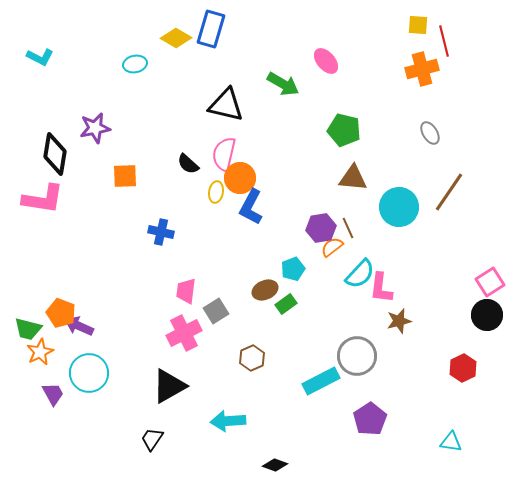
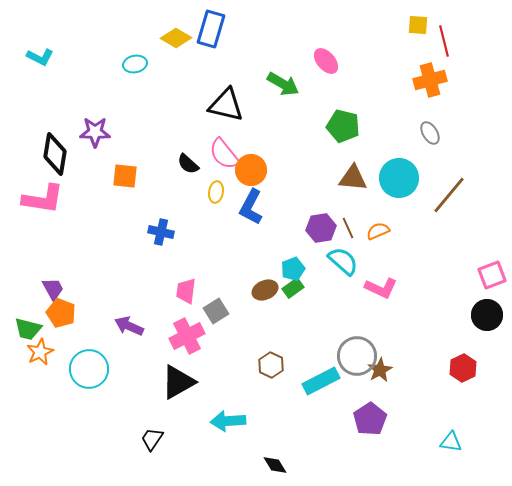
orange cross at (422, 69): moved 8 px right, 11 px down
purple star at (95, 128): moved 4 px down; rotated 12 degrees clockwise
green pentagon at (344, 130): moved 1 px left, 4 px up
pink semicircle at (224, 154): rotated 52 degrees counterclockwise
orange square at (125, 176): rotated 8 degrees clockwise
orange circle at (240, 178): moved 11 px right, 8 px up
brown line at (449, 192): moved 3 px down; rotated 6 degrees clockwise
cyan circle at (399, 207): moved 29 px up
orange semicircle at (332, 247): moved 46 px right, 16 px up; rotated 15 degrees clockwise
cyan semicircle at (360, 274): moved 17 px left, 13 px up; rotated 92 degrees counterclockwise
pink square at (490, 282): moved 2 px right, 7 px up; rotated 12 degrees clockwise
pink L-shape at (381, 288): rotated 72 degrees counterclockwise
green rectangle at (286, 304): moved 7 px right, 16 px up
brown star at (399, 321): moved 19 px left, 49 px down; rotated 15 degrees counterclockwise
purple arrow at (79, 326): moved 50 px right
pink cross at (184, 333): moved 3 px right, 3 px down
brown hexagon at (252, 358): moved 19 px right, 7 px down; rotated 10 degrees counterclockwise
cyan circle at (89, 373): moved 4 px up
black triangle at (169, 386): moved 9 px right, 4 px up
purple trapezoid at (53, 394): moved 105 px up
black diamond at (275, 465): rotated 40 degrees clockwise
